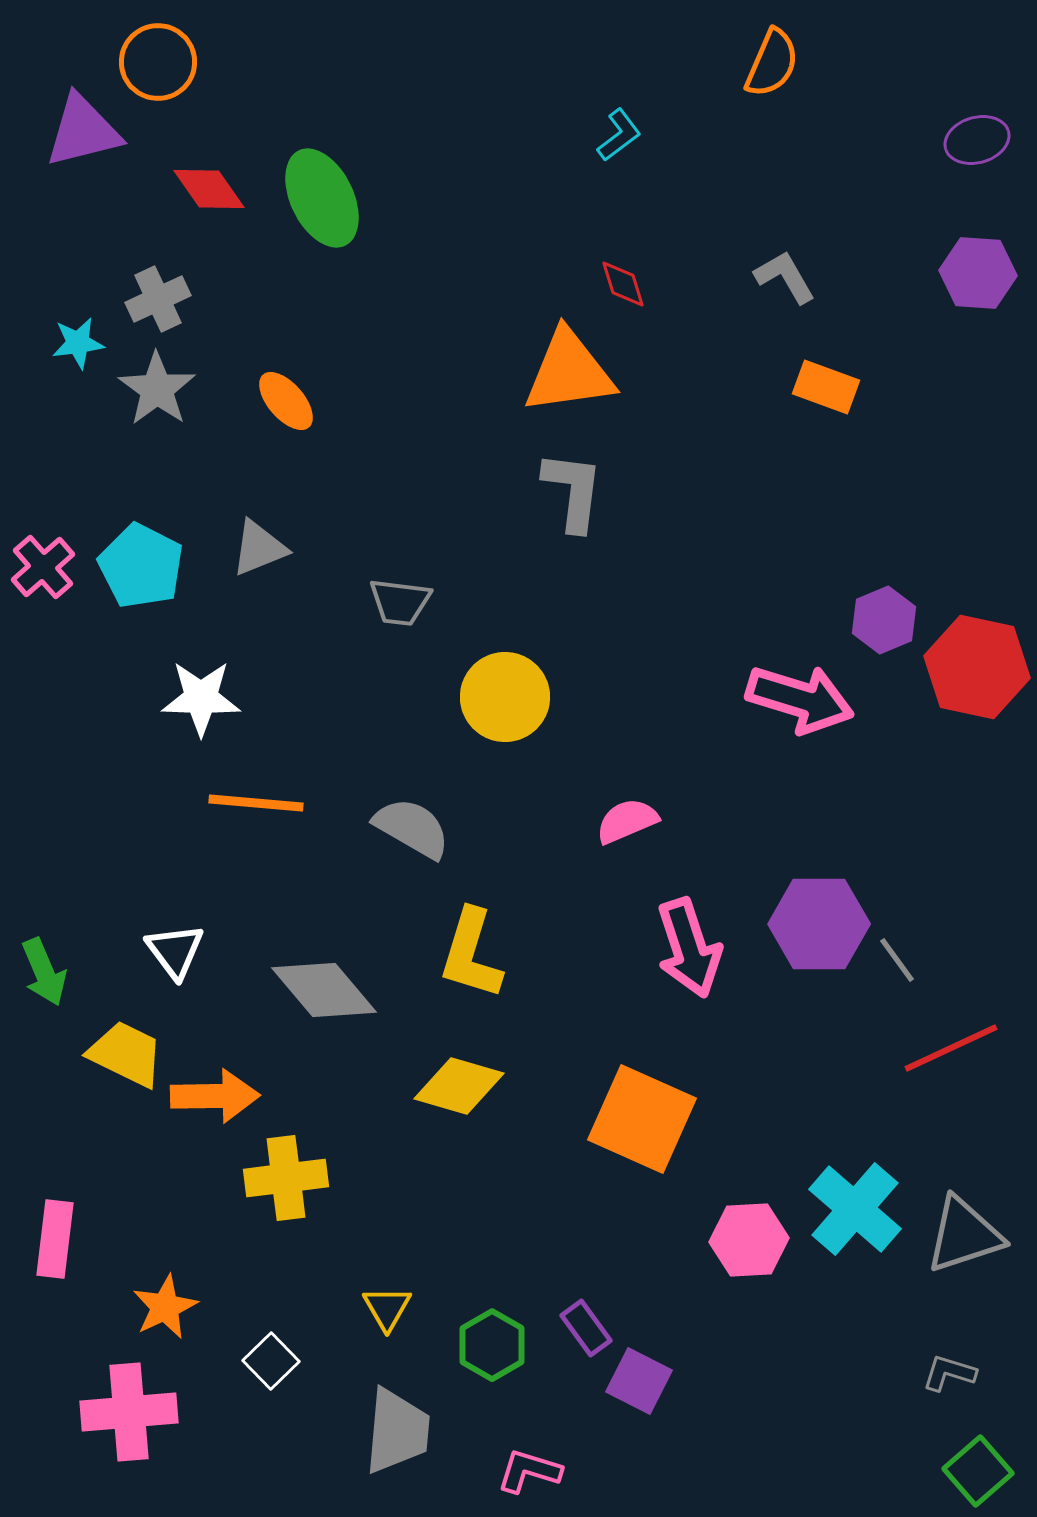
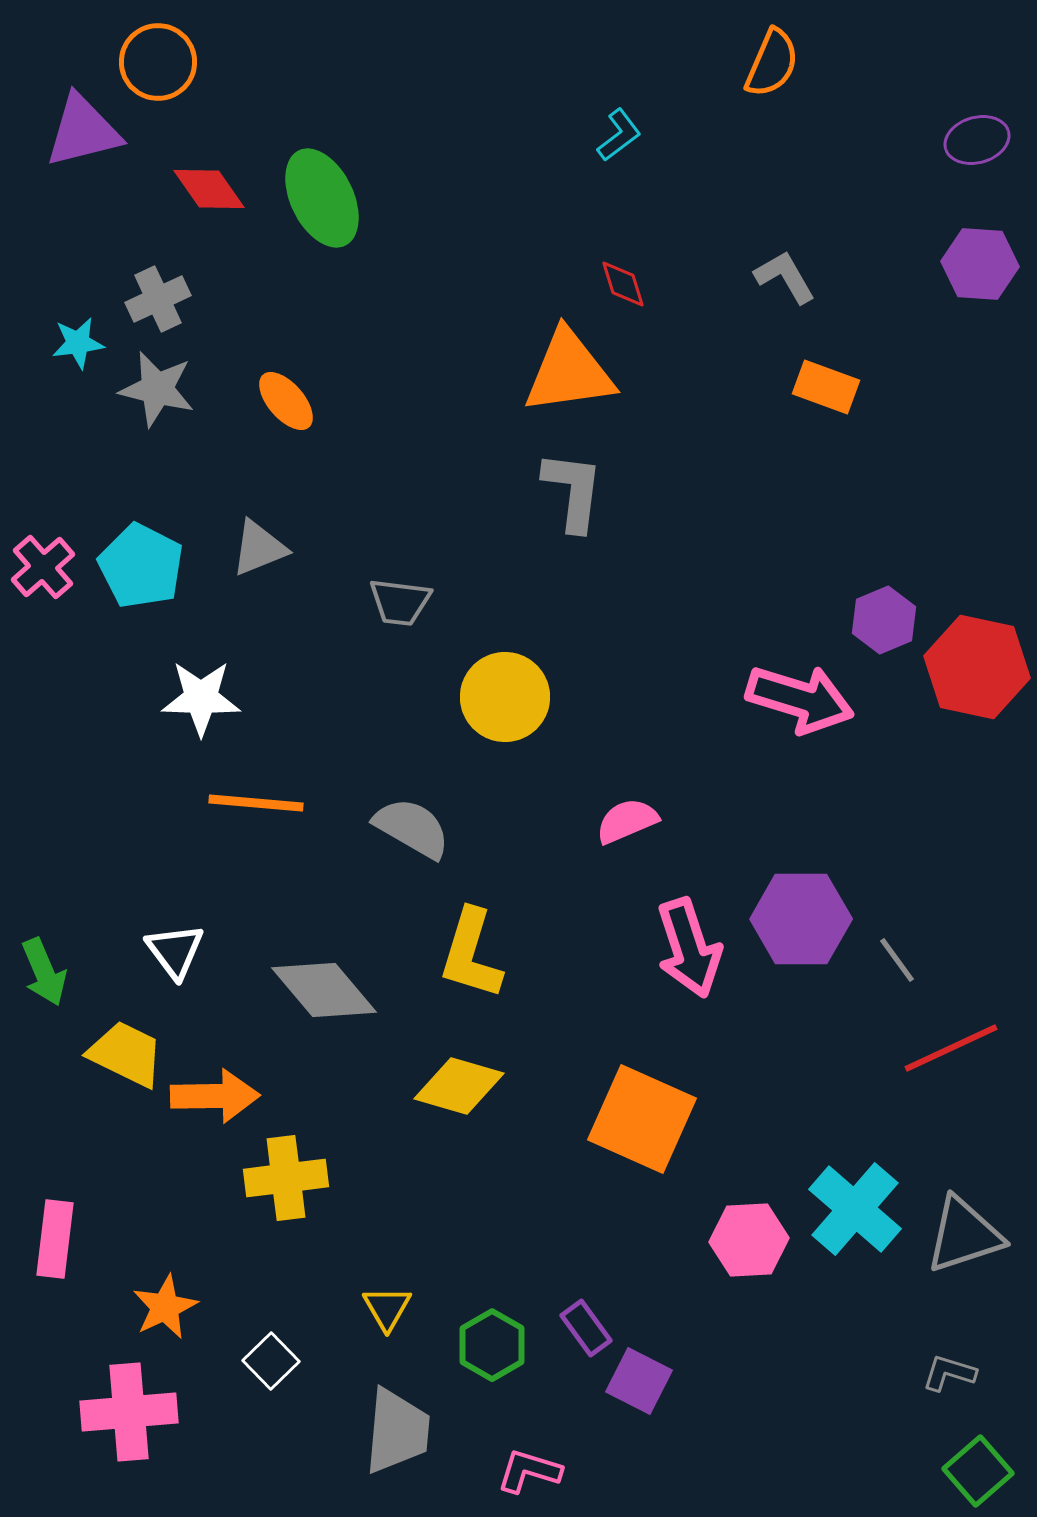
purple hexagon at (978, 273): moved 2 px right, 9 px up
gray star at (157, 389): rotated 22 degrees counterclockwise
purple hexagon at (819, 924): moved 18 px left, 5 px up
